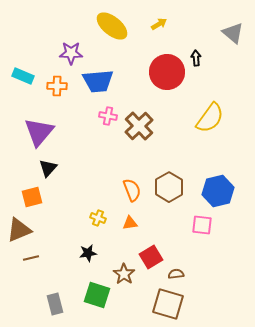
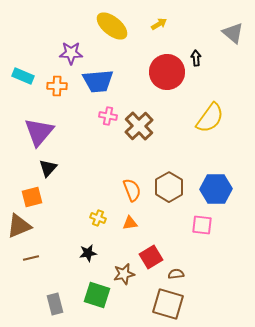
blue hexagon: moved 2 px left, 2 px up; rotated 12 degrees clockwise
brown triangle: moved 4 px up
brown star: rotated 25 degrees clockwise
